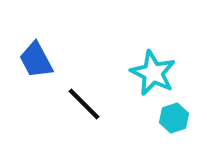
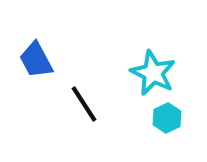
black line: rotated 12 degrees clockwise
cyan hexagon: moved 7 px left; rotated 8 degrees counterclockwise
